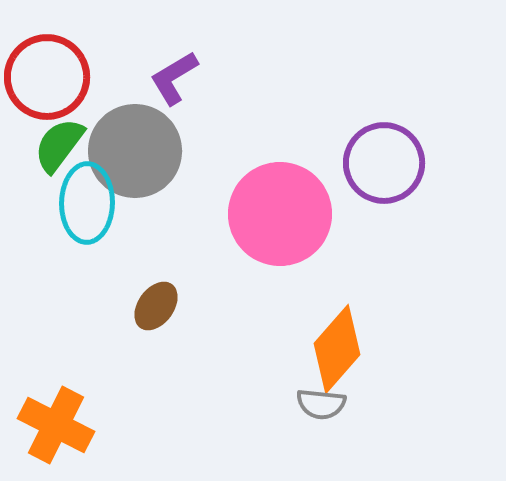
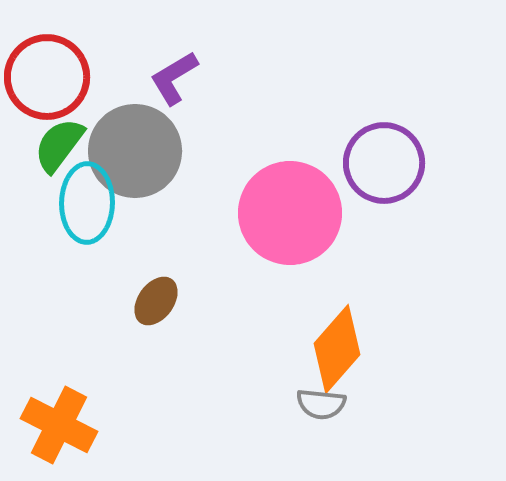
pink circle: moved 10 px right, 1 px up
brown ellipse: moved 5 px up
orange cross: moved 3 px right
